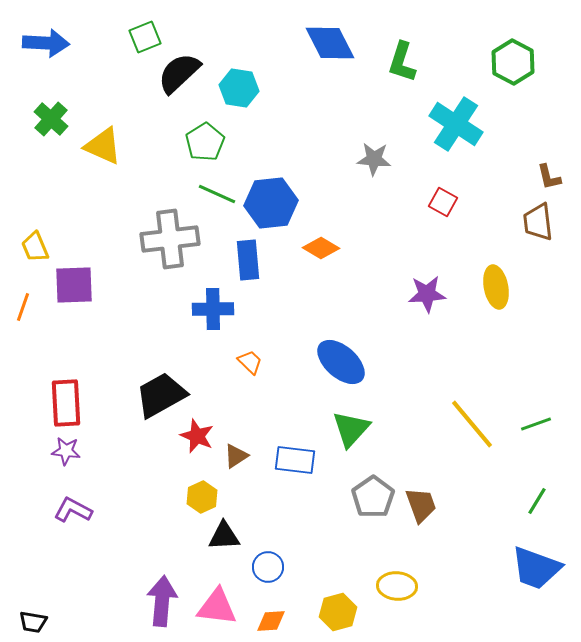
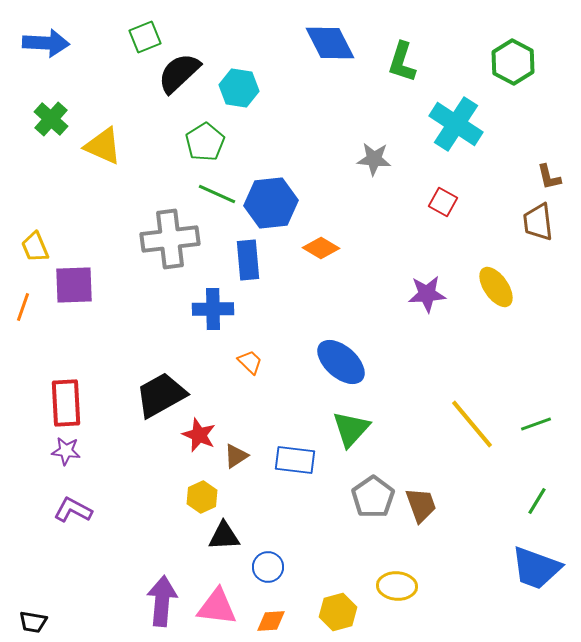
yellow ellipse at (496, 287): rotated 24 degrees counterclockwise
red star at (197, 436): moved 2 px right, 1 px up
